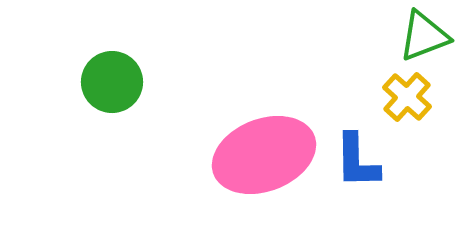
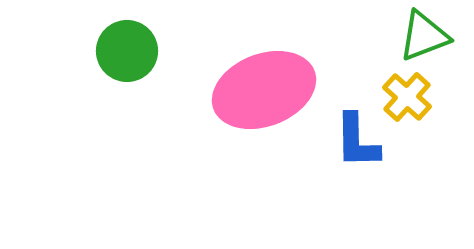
green circle: moved 15 px right, 31 px up
pink ellipse: moved 65 px up
blue L-shape: moved 20 px up
